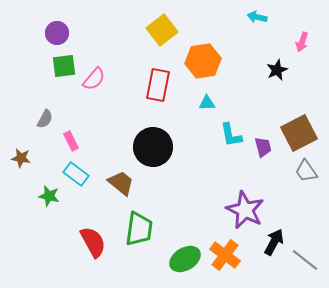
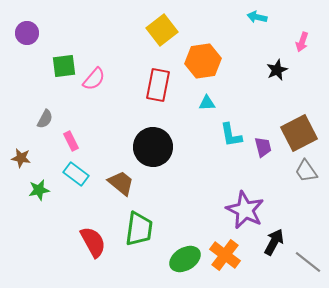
purple circle: moved 30 px left
green star: moved 10 px left, 6 px up; rotated 25 degrees counterclockwise
gray line: moved 3 px right, 2 px down
